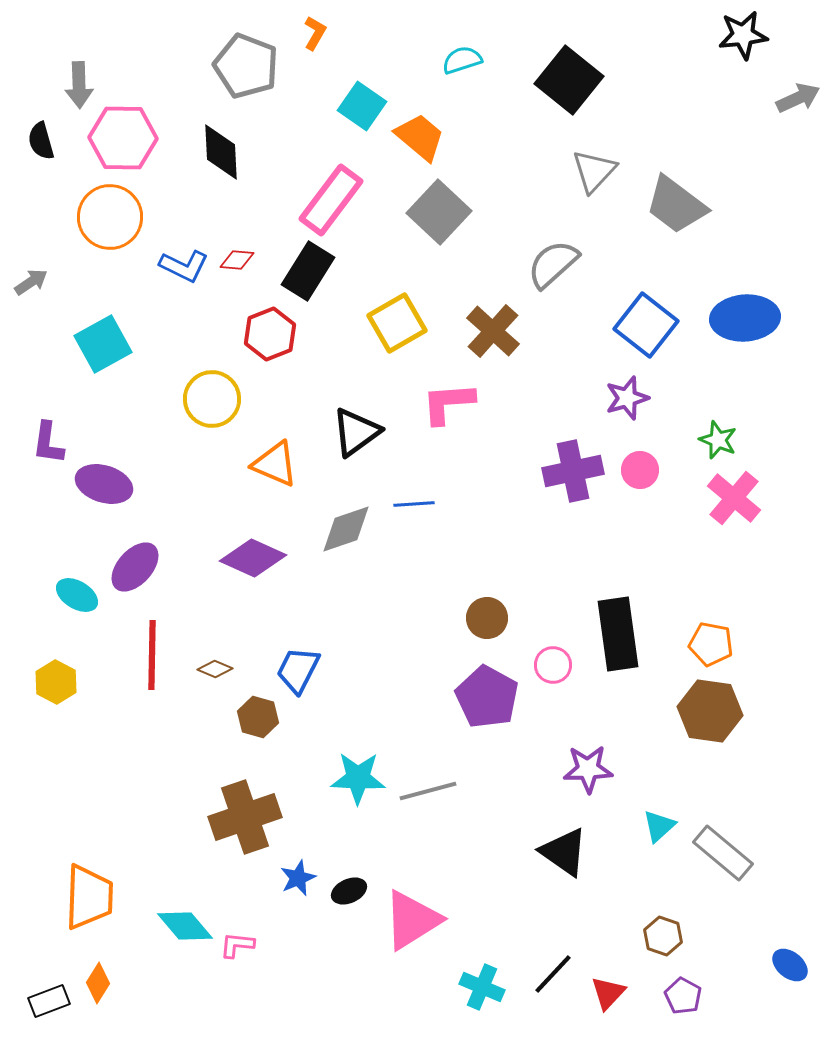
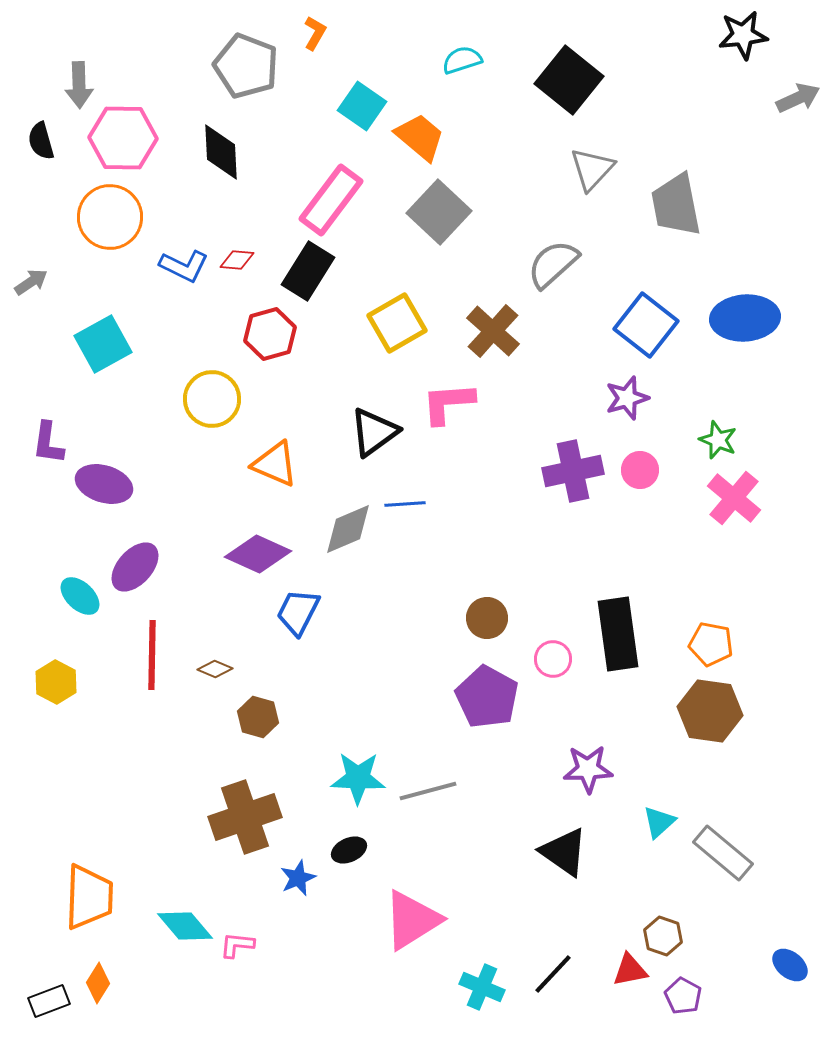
gray triangle at (594, 171): moved 2 px left, 2 px up
gray trapezoid at (676, 205): rotated 42 degrees clockwise
red hexagon at (270, 334): rotated 6 degrees clockwise
black triangle at (356, 432): moved 18 px right
blue line at (414, 504): moved 9 px left
gray diamond at (346, 529): moved 2 px right; rotated 4 degrees counterclockwise
purple diamond at (253, 558): moved 5 px right, 4 px up
cyan ellipse at (77, 595): moved 3 px right, 1 px down; rotated 12 degrees clockwise
pink circle at (553, 665): moved 6 px up
blue trapezoid at (298, 670): moved 58 px up
cyan triangle at (659, 826): moved 4 px up
black ellipse at (349, 891): moved 41 px up
red triangle at (608, 993): moved 22 px right, 23 px up; rotated 36 degrees clockwise
